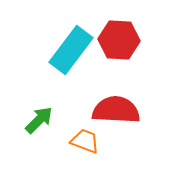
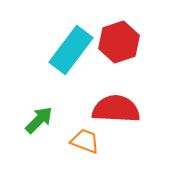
red hexagon: moved 2 px down; rotated 21 degrees counterclockwise
red semicircle: moved 1 px up
